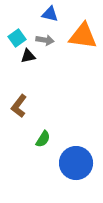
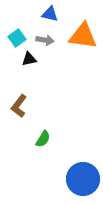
black triangle: moved 1 px right, 3 px down
blue circle: moved 7 px right, 16 px down
